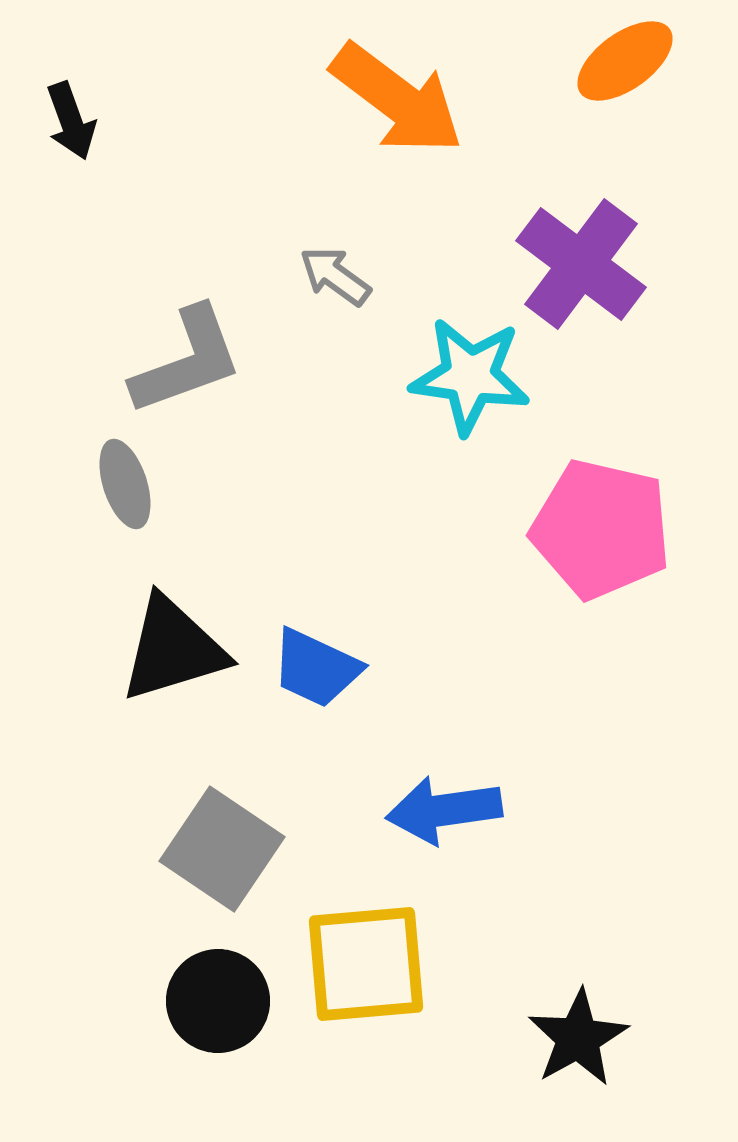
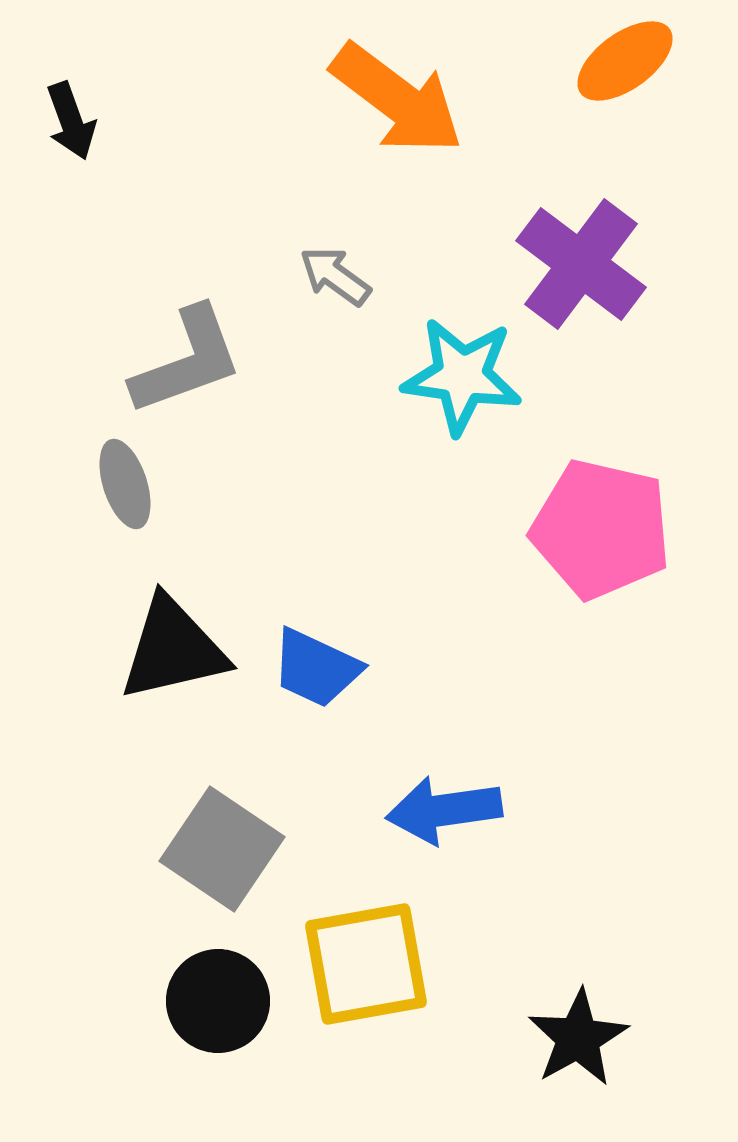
cyan star: moved 8 px left
black triangle: rotated 4 degrees clockwise
yellow square: rotated 5 degrees counterclockwise
